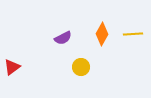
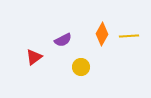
yellow line: moved 4 px left, 2 px down
purple semicircle: moved 2 px down
red triangle: moved 22 px right, 10 px up
